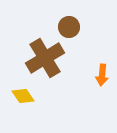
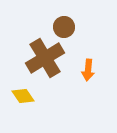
brown circle: moved 5 px left
orange arrow: moved 14 px left, 5 px up
